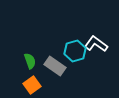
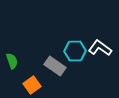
white L-shape: moved 4 px right, 4 px down
cyan hexagon: rotated 15 degrees clockwise
green semicircle: moved 18 px left
